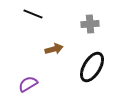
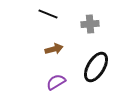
black line: moved 15 px right
black ellipse: moved 4 px right
purple semicircle: moved 28 px right, 2 px up
